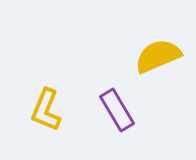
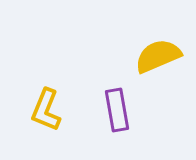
purple rectangle: rotated 21 degrees clockwise
